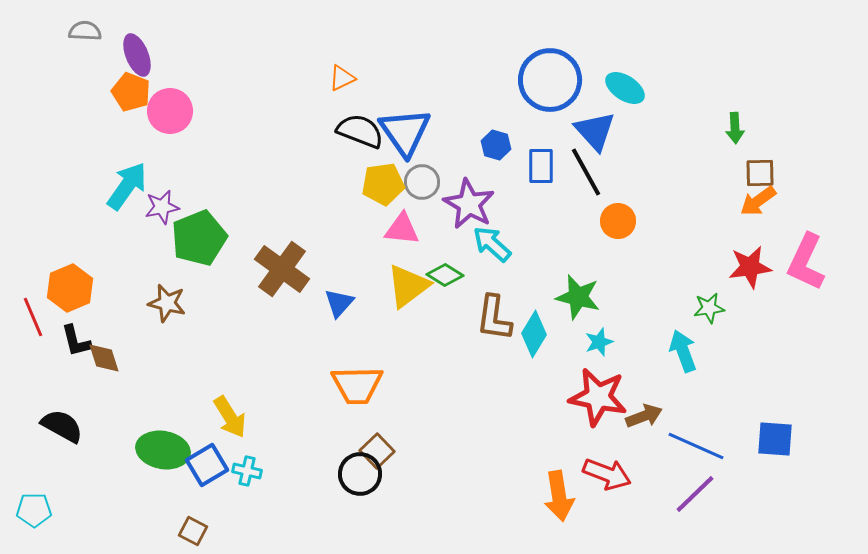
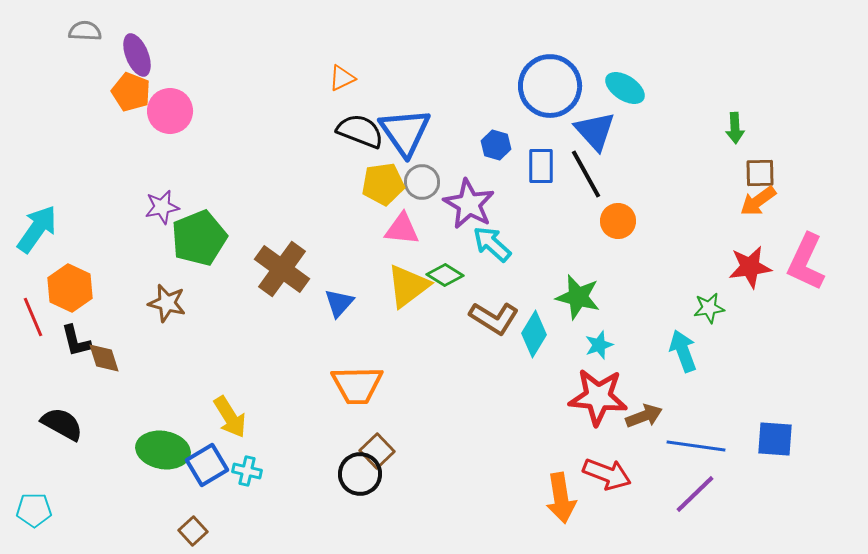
blue circle at (550, 80): moved 6 px down
black line at (586, 172): moved 2 px down
cyan arrow at (127, 186): moved 90 px left, 43 px down
orange hexagon at (70, 288): rotated 12 degrees counterclockwise
brown L-shape at (494, 318): rotated 66 degrees counterclockwise
cyan star at (599, 342): moved 3 px down
red star at (598, 397): rotated 6 degrees counterclockwise
black semicircle at (62, 426): moved 2 px up
blue line at (696, 446): rotated 16 degrees counterclockwise
orange arrow at (559, 496): moved 2 px right, 2 px down
brown square at (193, 531): rotated 20 degrees clockwise
